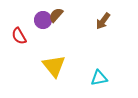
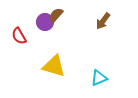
purple circle: moved 2 px right, 2 px down
yellow triangle: rotated 35 degrees counterclockwise
cyan triangle: rotated 12 degrees counterclockwise
